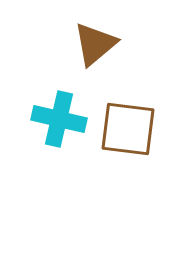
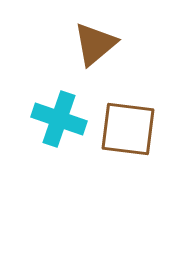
cyan cross: rotated 6 degrees clockwise
